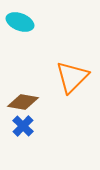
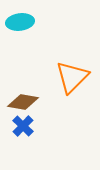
cyan ellipse: rotated 28 degrees counterclockwise
